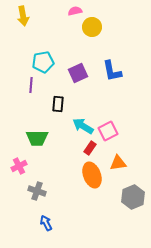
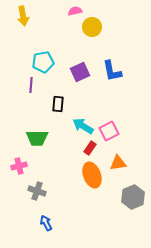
purple square: moved 2 px right, 1 px up
pink square: moved 1 px right
pink cross: rotated 14 degrees clockwise
